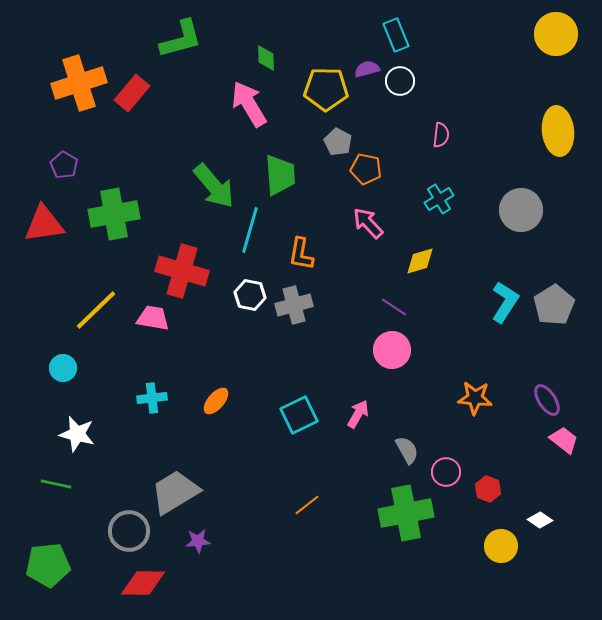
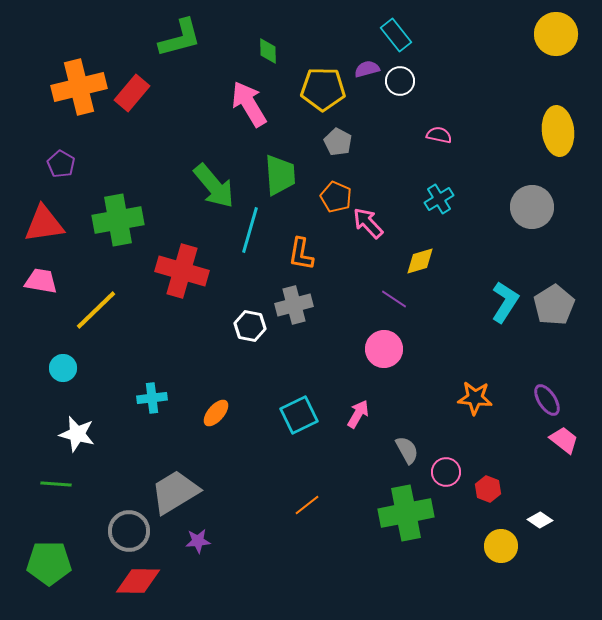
cyan rectangle at (396, 35): rotated 16 degrees counterclockwise
green L-shape at (181, 39): moved 1 px left, 1 px up
green diamond at (266, 58): moved 2 px right, 7 px up
orange cross at (79, 83): moved 4 px down; rotated 4 degrees clockwise
yellow pentagon at (326, 89): moved 3 px left
pink semicircle at (441, 135): moved 2 px left; rotated 85 degrees counterclockwise
purple pentagon at (64, 165): moved 3 px left, 1 px up
orange pentagon at (366, 169): moved 30 px left, 28 px down; rotated 12 degrees clockwise
gray circle at (521, 210): moved 11 px right, 3 px up
green cross at (114, 214): moved 4 px right, 6 px down
white hexagon at (250, 295): moved 31 px down
purple line at (394, 307): moved 8 px up
pink trapezoid at (153, 318): moved 112 px left, 37 px up
pink circle at (392, 350): moved 8 px left, 1 px up
orange ellipse at (216, 401): moved 12 px down
green line at (56, 484): rotated 8 degrees counterclockwise
green pentagon at (48, 565): moved 1 px right, 2 px up; rotated 6 degrees clockwise
red diamond at (143, 583): moved 5 px left, 2 px up
